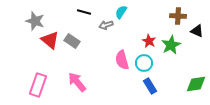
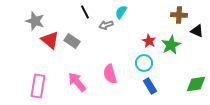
black line: moved 1 px right; rotated 48 degrees clockwise
brown cross: moved 1 px right, 1 px up
pink semicircle: moved 12 px left, 14 px down
pink rectangle: moved 1 px down; rotated 10 degrees counterclockwise
